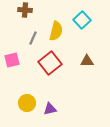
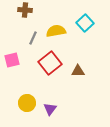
cyan square: moved 3 px right, 3 px down
yellow semicircle: rotated 114 degrees counterclockwise
brown triangle: moved 9 px left, 10 px down
purple triangle: rotated 40 degrees counterclockwise
